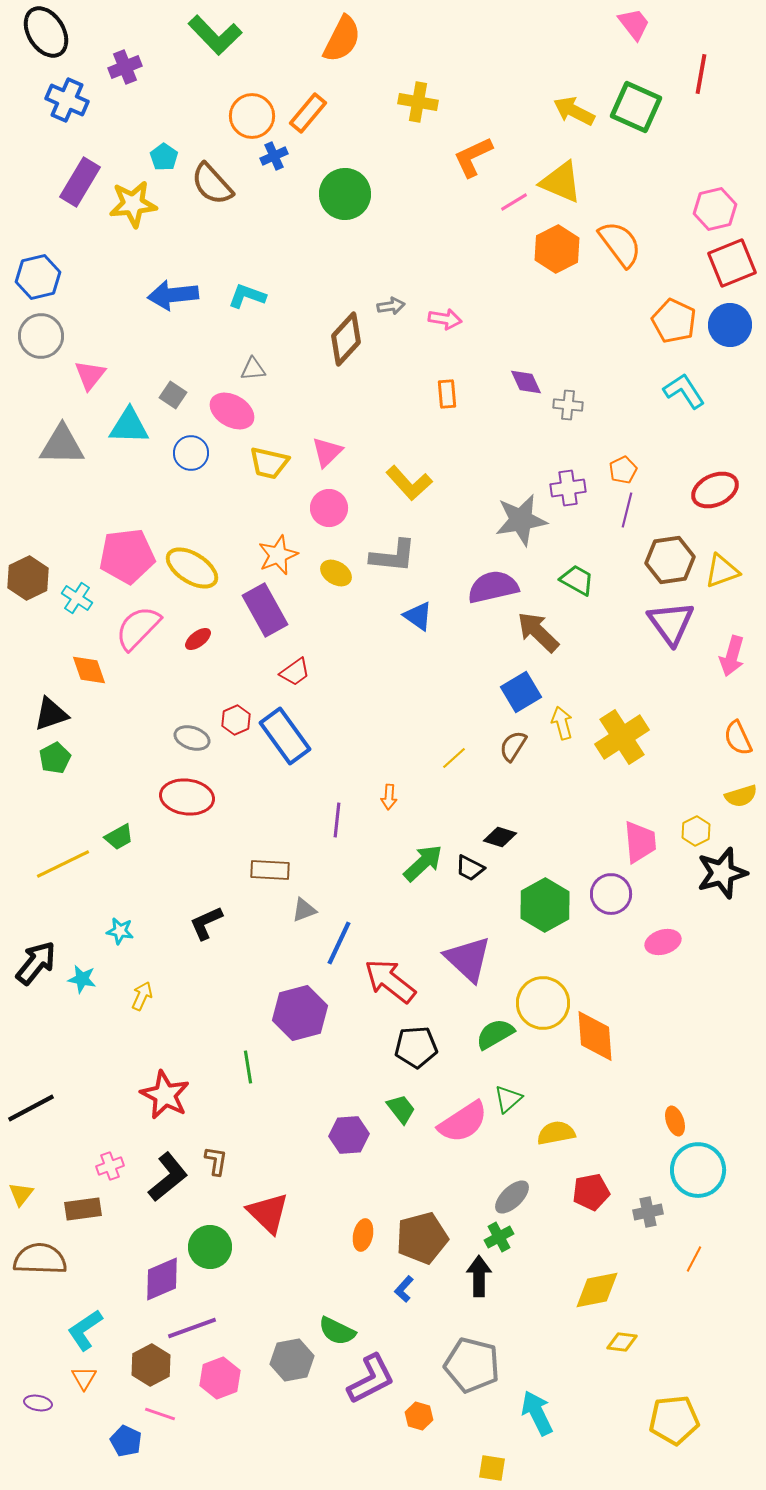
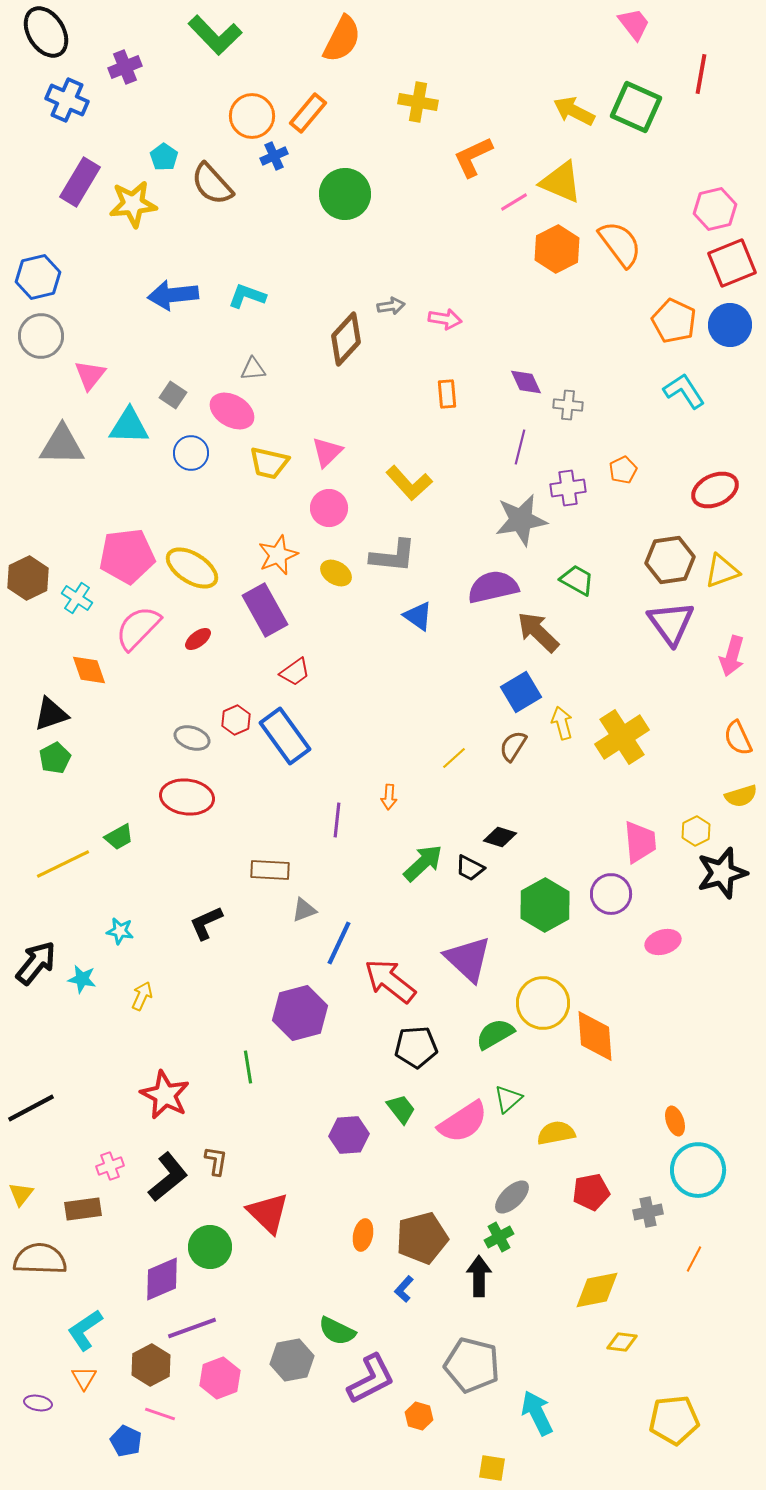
purple line at (627, 510): moved 107 px left, 63 px up
